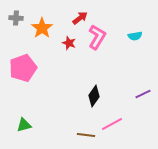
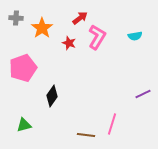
black diamond: moved 42 px left
pink line: rotated 45 degrees counterclockwise
